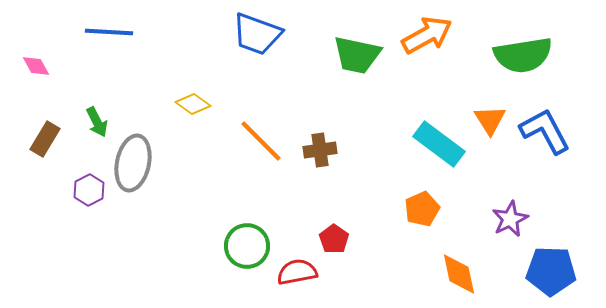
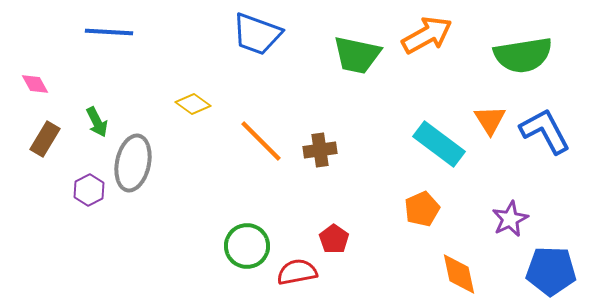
pink diamond: moved 1 px left, 18 px down
